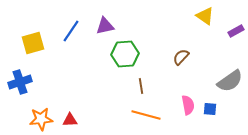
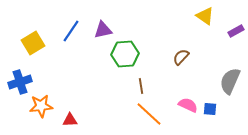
purple triangle: moved 2 px left, 4 px down
yellow square: rotated 15 degrees counterclockwise
gray semicircle: rotated 148 degrees clockwise
pink semicircle: rotated 54 degrees counterclockwise
orange line: moved 3 px right, 1 px up; rotated 28 degrees clockwise
orange star: moved 13 px up
